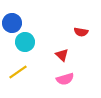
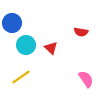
cyan circle: moved 1 px right, 3 px down
red triangle: moved 11 px left, 7 px up
yellow line: moved 3 px right, 5 px down
pink semicircle: moved 21 px right; rotated 108 degrees counterclockwise
